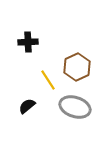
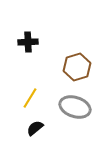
brown hexagon: rotated 8 degrees clockwise
yellow line: moved 18 px left, 18 px down; rotated 65 degrees clockwise
black semicircle: moved 8 px right, 22 px down
